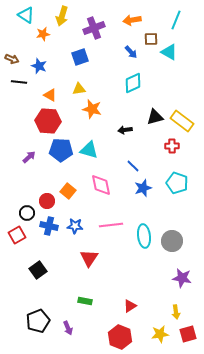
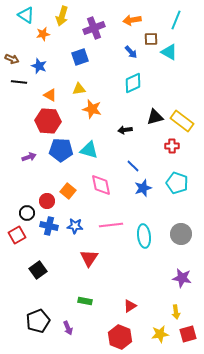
purple arrow at (29, 157): rotated 24 degrees clockwise
gray circle at (172, 241): moved 9 px right, 7 px up
